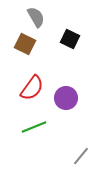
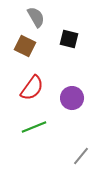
black square: moved 1 px left; rotated 12 degrees counterclockwise
brown square: moved 2 px down
purple circle: moved 6 px right
